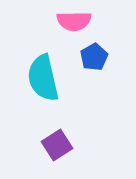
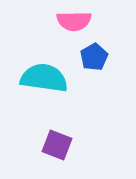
cyan semicircle: moved 1 px right; rotated 111 degrees clockwise
purple square: rotated 36 degrees counterclockwise
